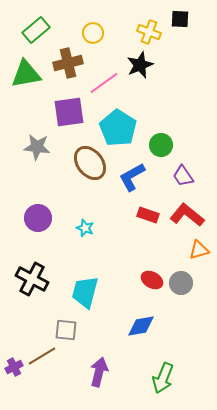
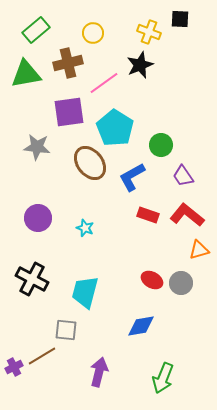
cyan pentagon: moved 3 px left
